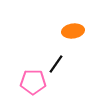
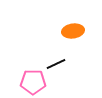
black line: rotated 30 degrees clockwise
